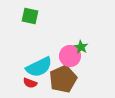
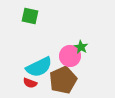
brown pentagon: moved 1 px down
